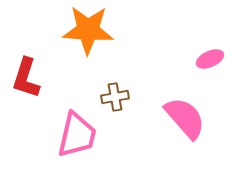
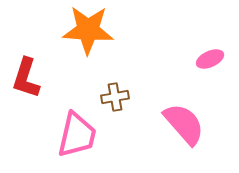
pink semicircle: moved 1 px left, 6 px down
